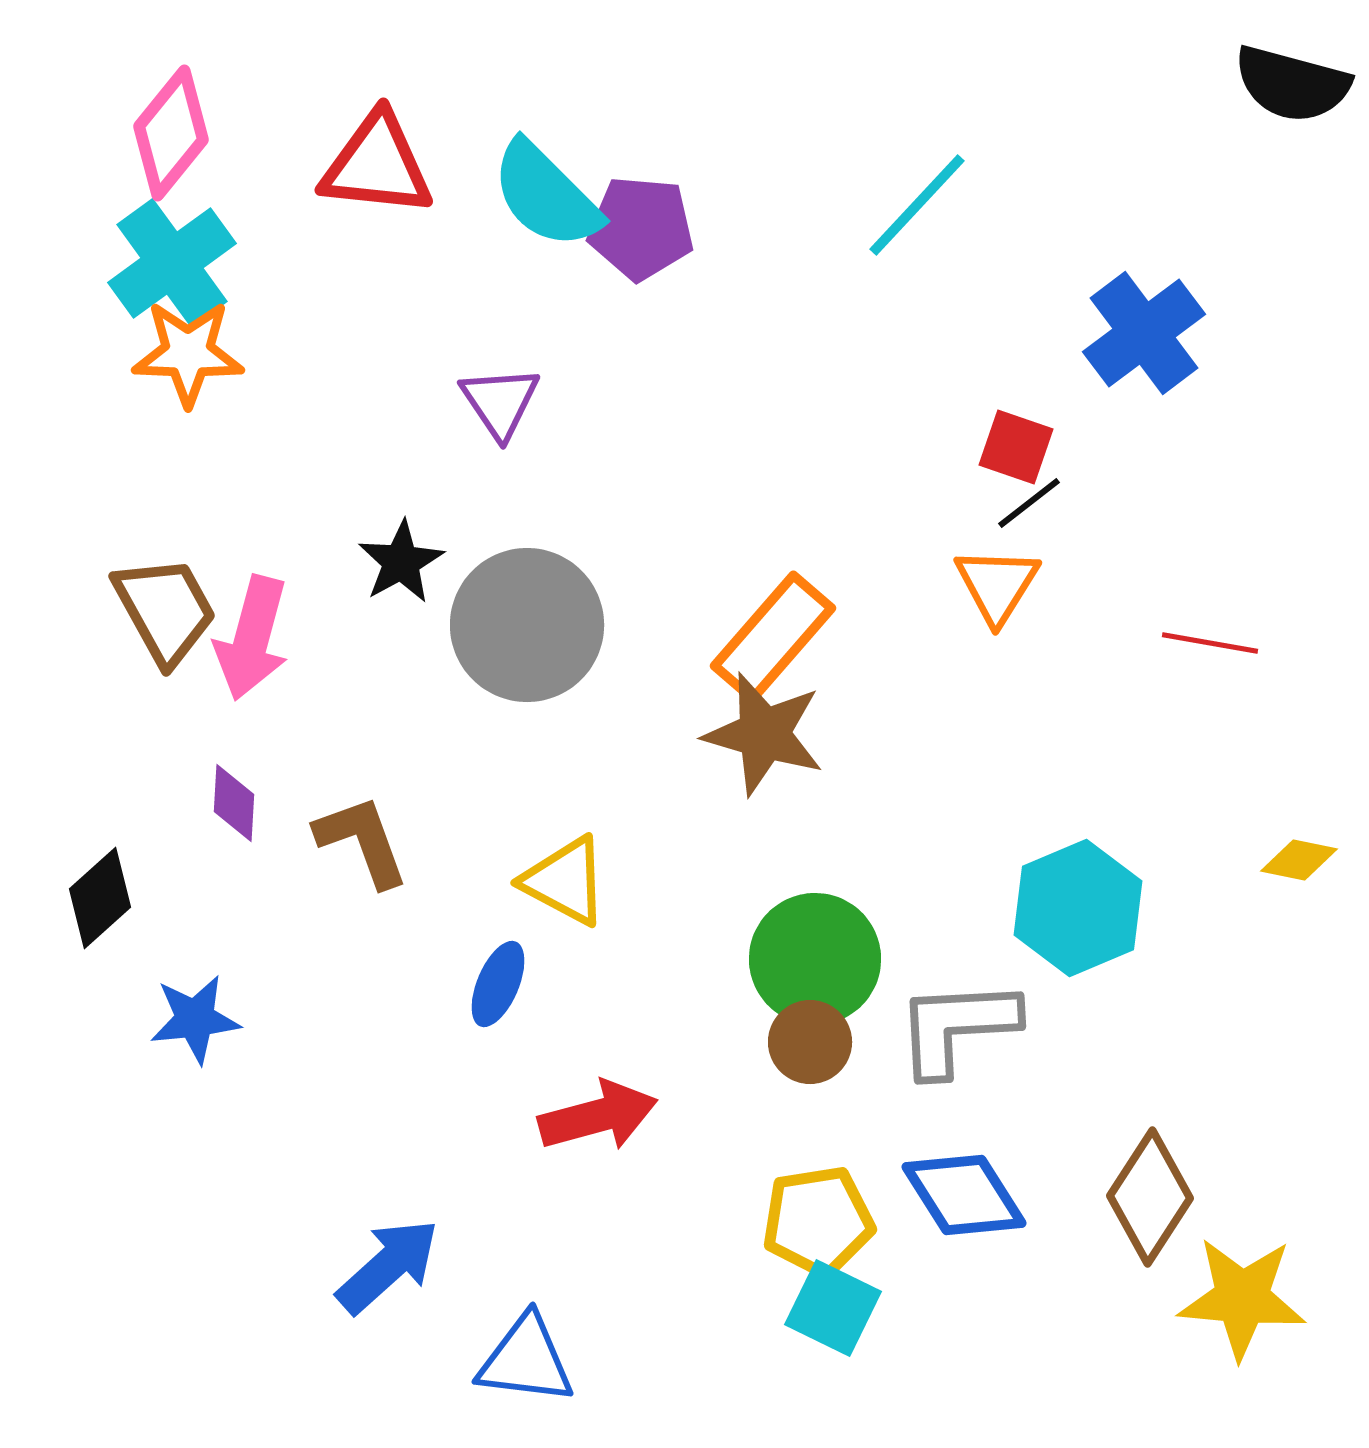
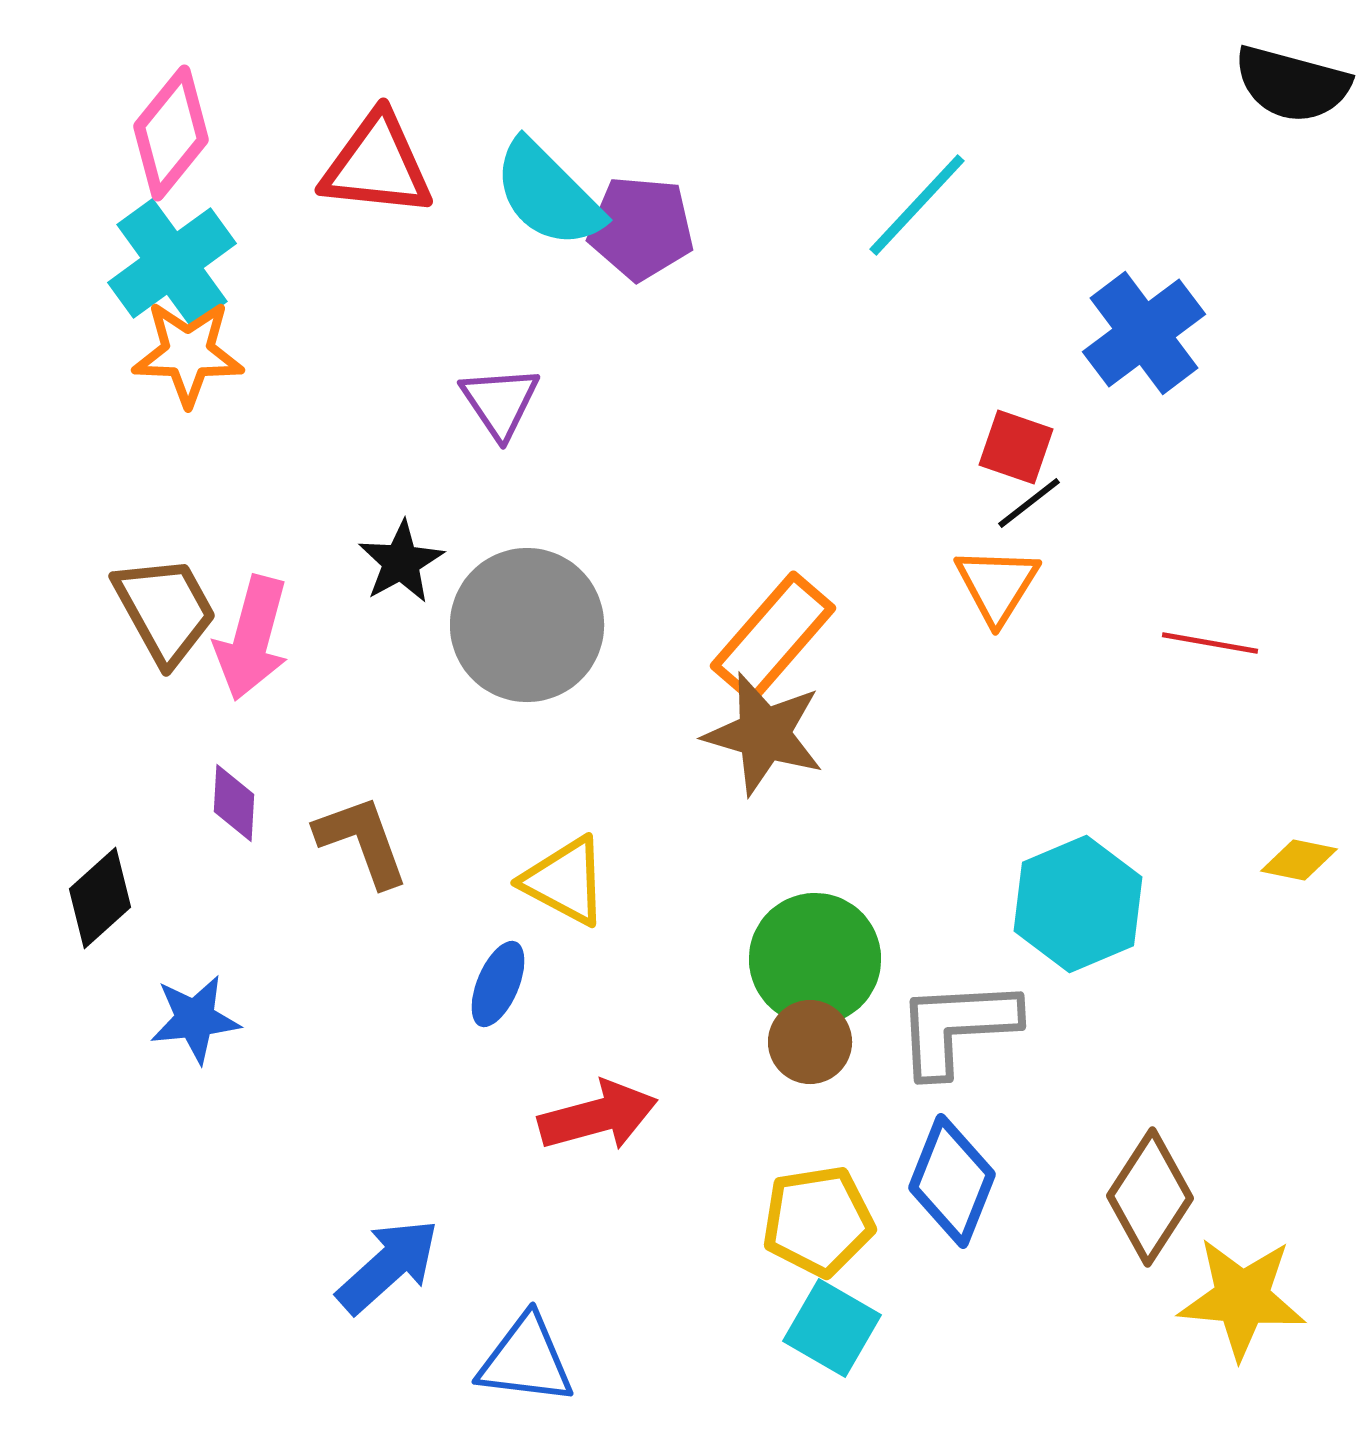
cyan semicircle: moved 2 px right, 1 px up
cyan hexagon: moved 4 px up
blue diamond: moved 12 px left, 14 px up; rotated 54 degrees clockwise
cyan square: moved 1 px left, 20 px down; rotated 4 degrees clockwise
